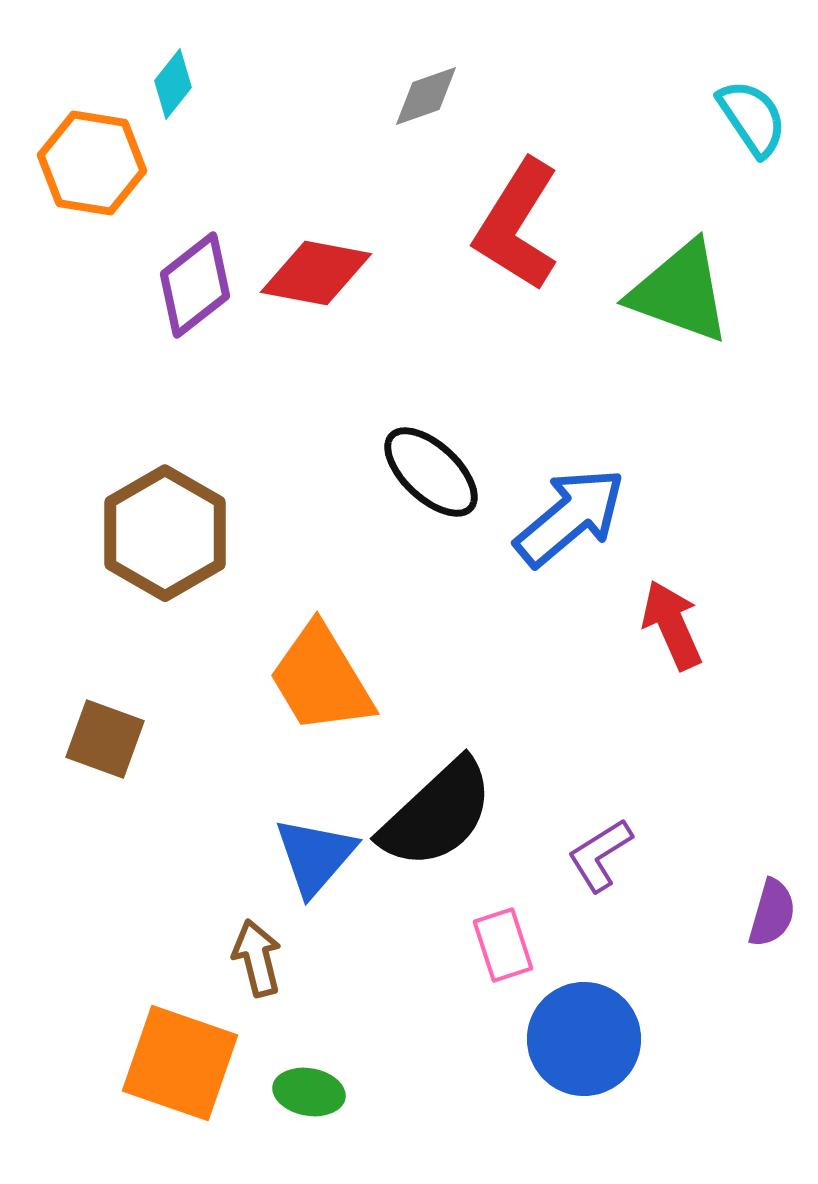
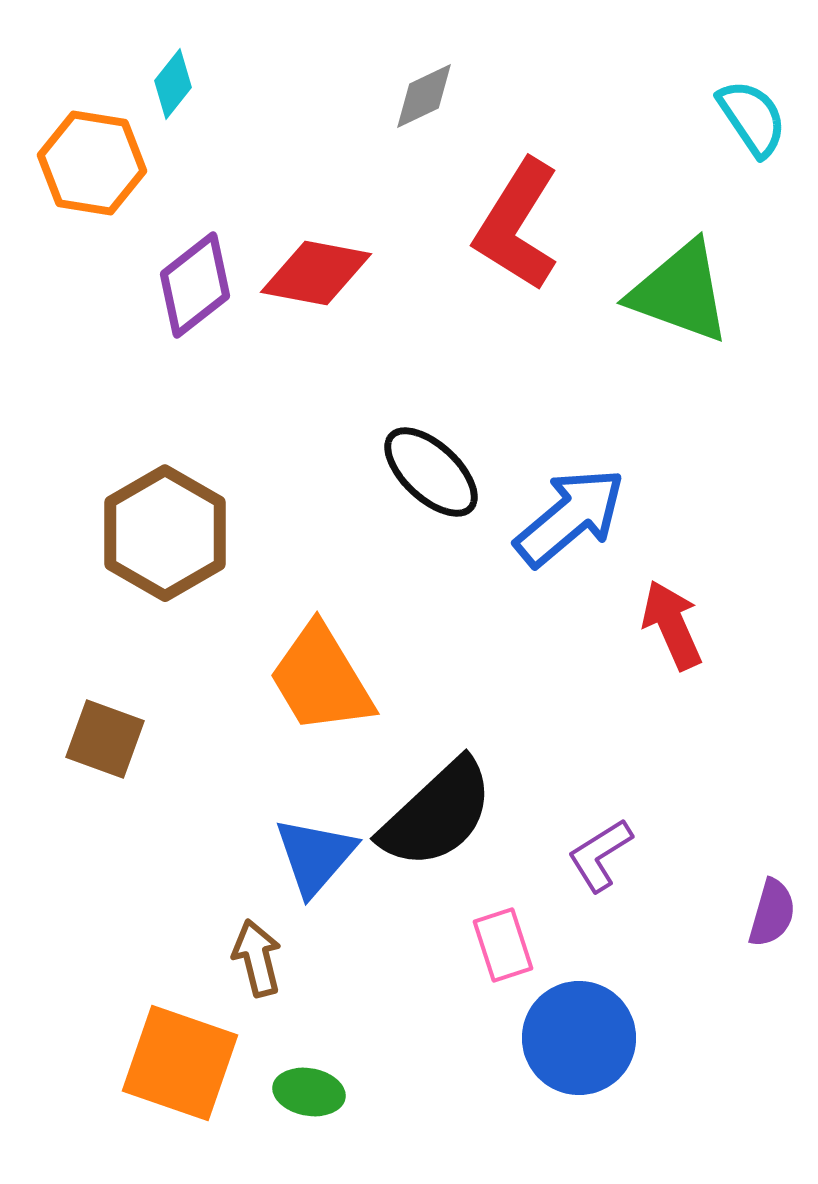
gray diamond: moved 2 px left; rotated 6 degrees counterclockwise
blue circle: moved 5 px left, 1 px up
